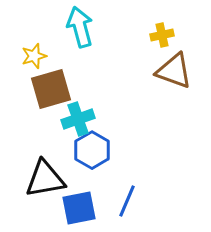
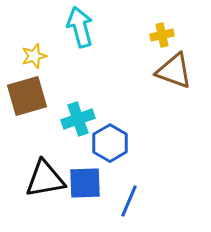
brown square: moved 24 px left, 7 px down
blue hexagon: moved 18 px right, 7 px up
blue line: moved 2 px right
blue square: moved 6 px right, 25 px up; rotated 9 degrees clockwise
